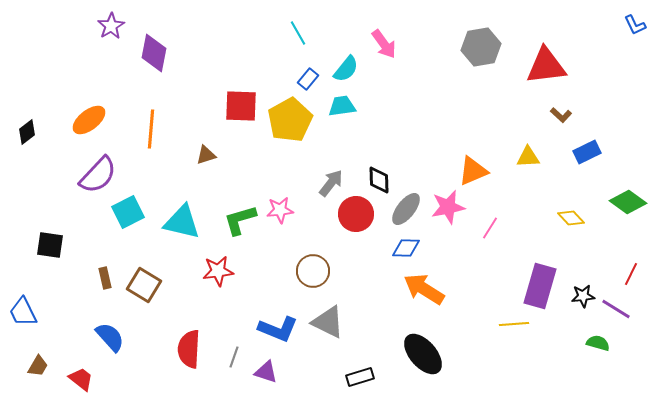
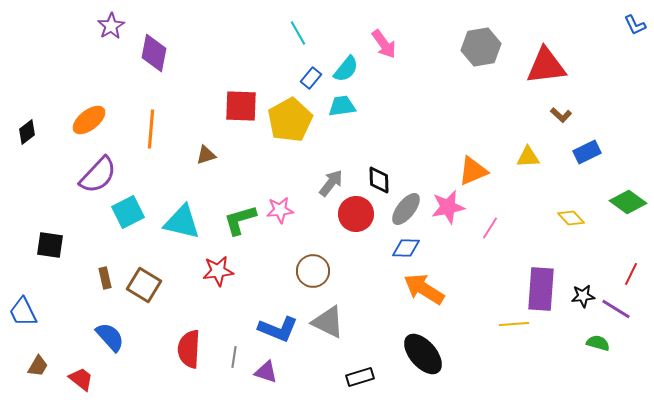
blue rectangle at (308, 79): moved 3 px right, 1 px up
purple rectangle at (540, 286): moved 1 px right, 3 px down; rotated 12 degrees counterclockwise
gray line at (234, 357): rotated 10 degrees counterclockwise
